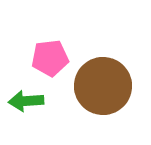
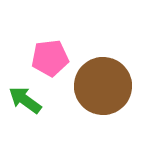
green arrow: moved 1 px left, 1 px up; rotated 40 degrees clockwise
